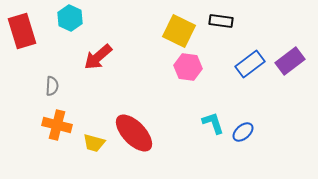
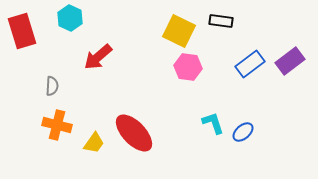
yellow trapezoid: rotated 70 degrees counterclockwise
